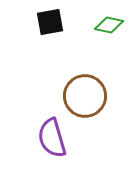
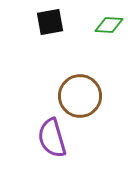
green diamond: rotated 8 degrees counterclockwise
brown circle: moved 5 px left
